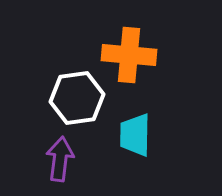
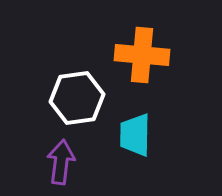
orange cross: moved 13 px right
purple arrow: moved 1 px right, 3 px down
